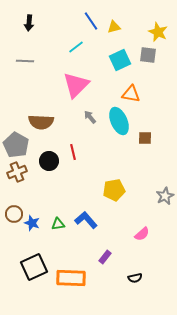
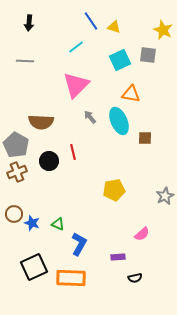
yellow triangle: rotated 32 degrees clockwise
yellow star: moved 5 px right, 2 px up
blue L-shape: moved 7 px left, 24 px down; rotated 70 degrees clockwise
green triangle: rotated 32 degrees clockwise
purple rectangle: moved 13 px right; rotated 48 degrees clockwise
